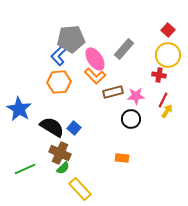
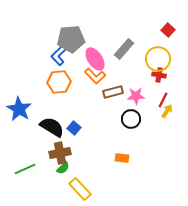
yellow circle: moved 10 px left, 4 px down
brown cross: rotated 35 degrees counterclockwise
